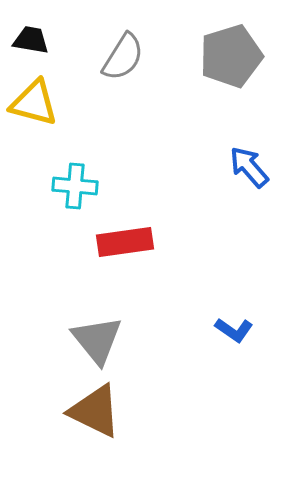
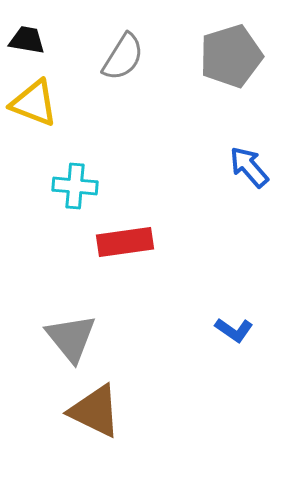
black trapezoid: moved 4 px left
yellow triangle: rotated 6 degrees clockwise
gray triangle: moved 26 px left, 2 px up
